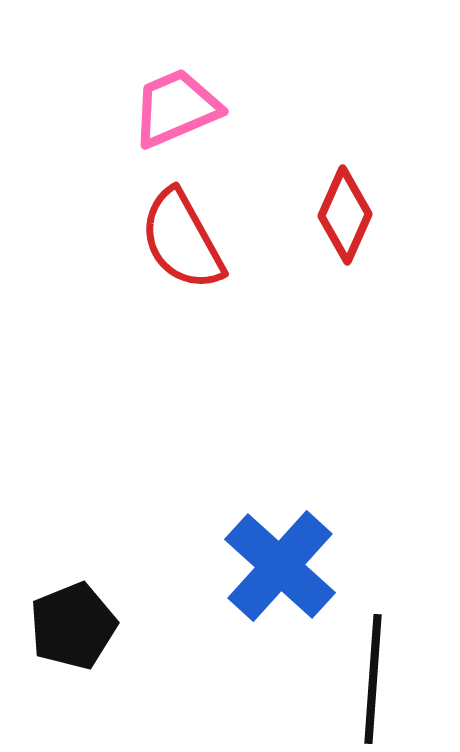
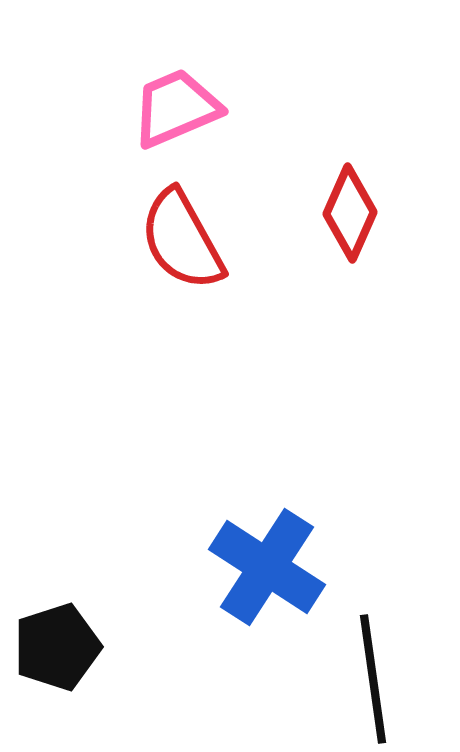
red diamond: moved 5 px right, 2 px up
blue cross: moved 13 px left, 1 px down; rotated 9 degrees counterclockwise
black pentagon: moved 16 px left, 21 px down; rotated 4 degrees clockwise
black line: rotated 12 degrees counterclockwise
